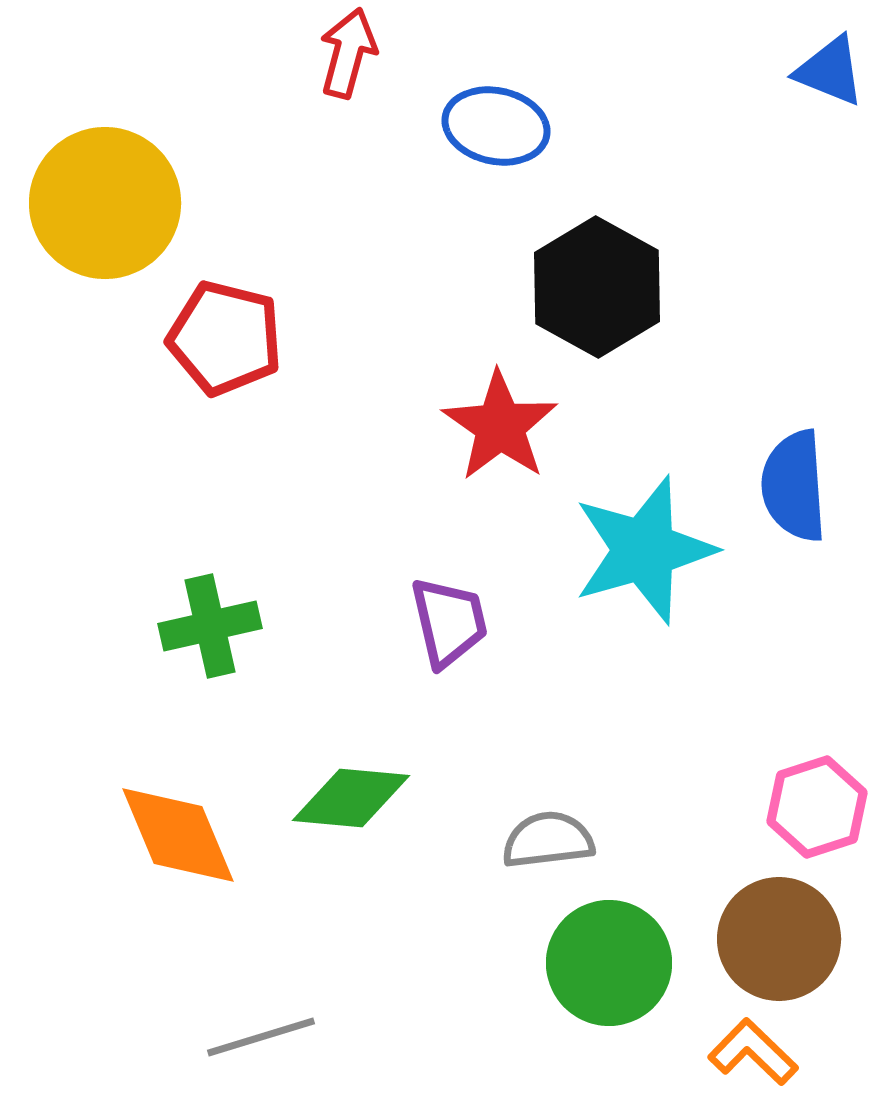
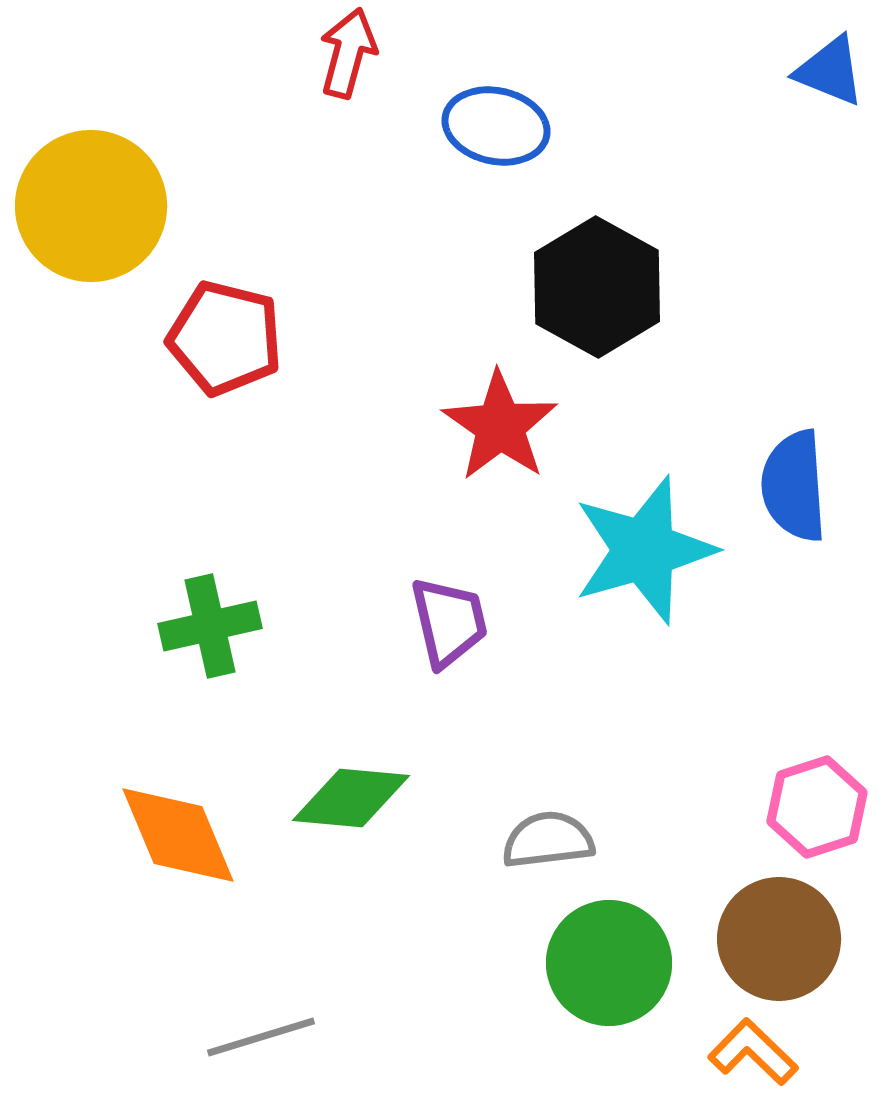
yellow circle: moved 14 px left, 3 px down
